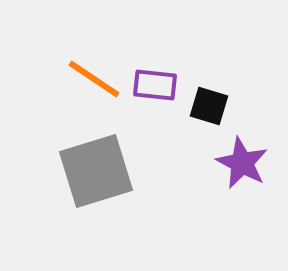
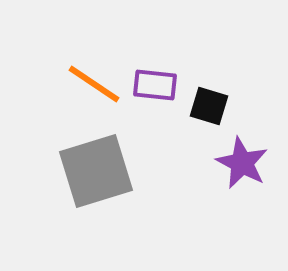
orange line: moved 5 px down
